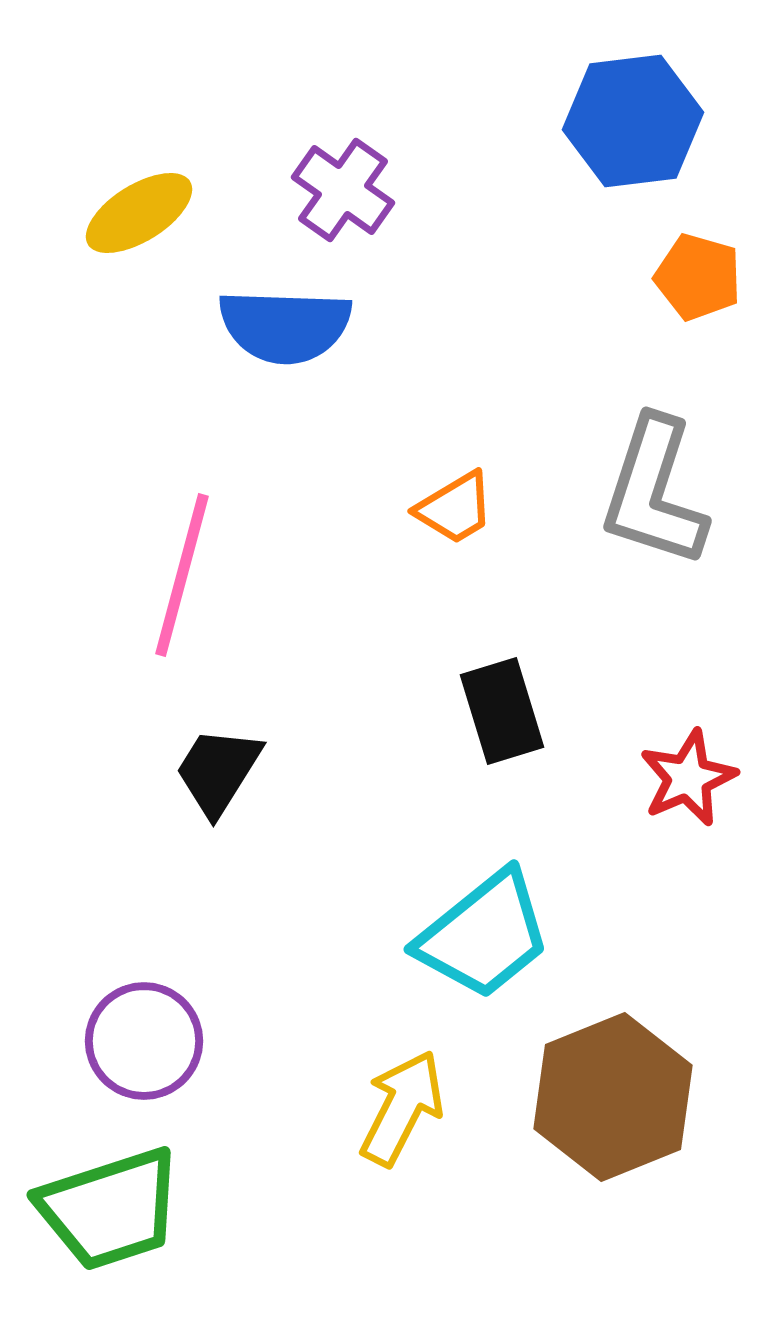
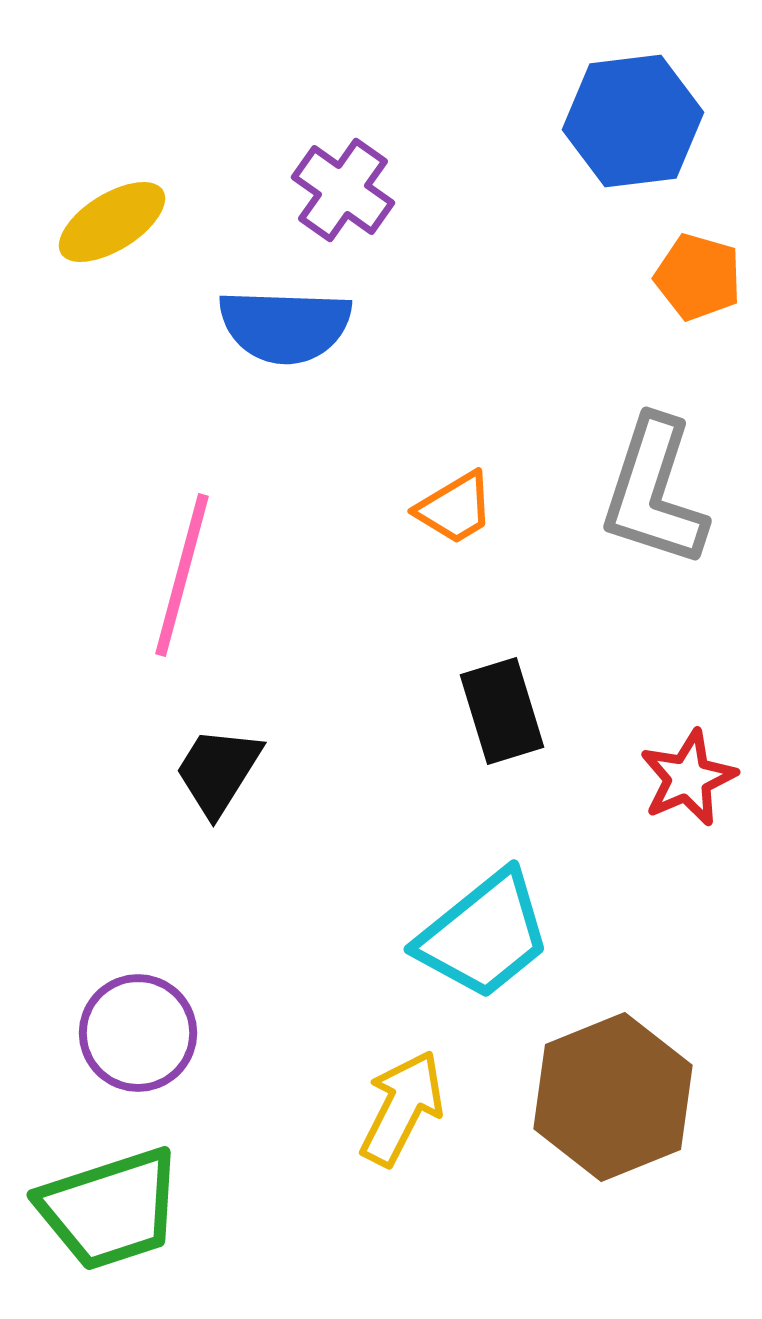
yellow ellipse: moved 27 px left, 9 px down
purple circle: moved 6 px left, 8 px up
